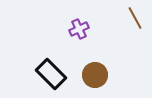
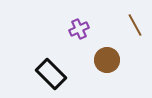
brown line: moved 7 px down
brown circle: moved 12 px right, 15 px up
